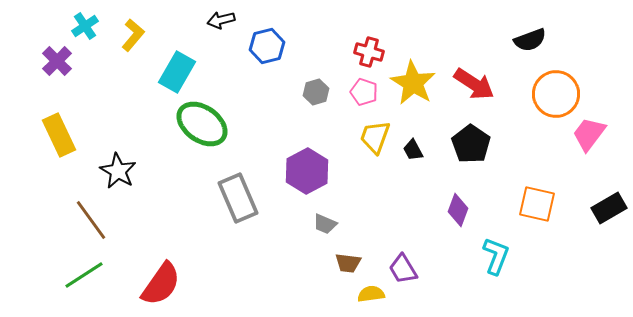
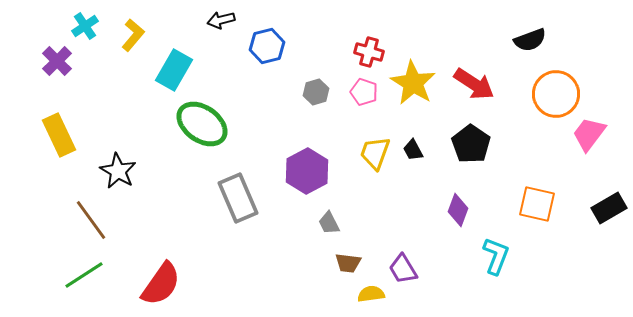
cyan rectangle: moved 3 px left, 2 px up
yellow trapezoid: moved 16 px down
gray trapezoid: moved 4 px right, 1 px up; rotated 40 degrees clockwise
